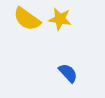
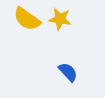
blue semicircle: moved 1 px up
